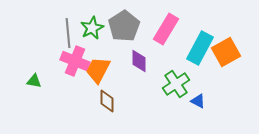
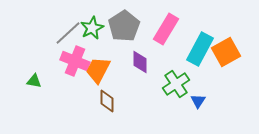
gray line: rotated 52 degrees clockwise
cyan rectangle: moved 1 px down
purple diamond: moved 1 px right, 1 px down
blue triangle: rotated 35 degrees clockwise
